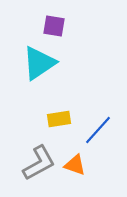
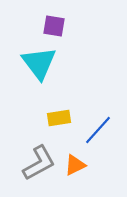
cyan triangle: rotated 33 degrees counterclockwise
yellow rectangle: moved 1 px up
orange triangle: rotated 45 degrees counterclockwise
